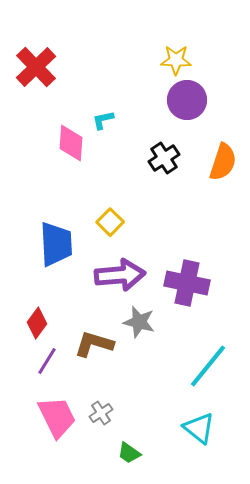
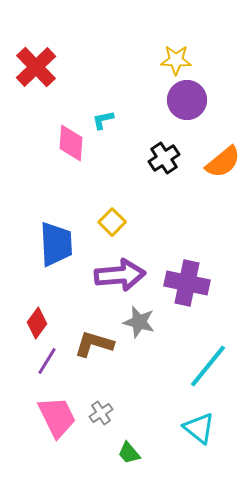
orange semicircle: rotated 33 degrees clockwise
yellow square: moved 2 px right
green trapezoid: rotated 15 degrees clockwise
